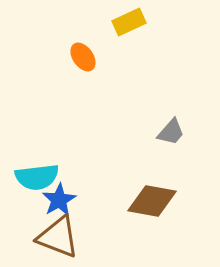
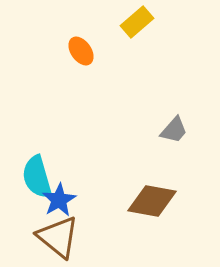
yellow rectangle: moved 8 px right; rotated 16 degrees counterclockwise
orange ellipse: moved 2 px left, 6 px up
gray trapezoid: moved 3 px right, 2 px up
cyan semicircle: rotated 81 degrees clockwise
brown triangle: rotated 18 degrees clockwise
